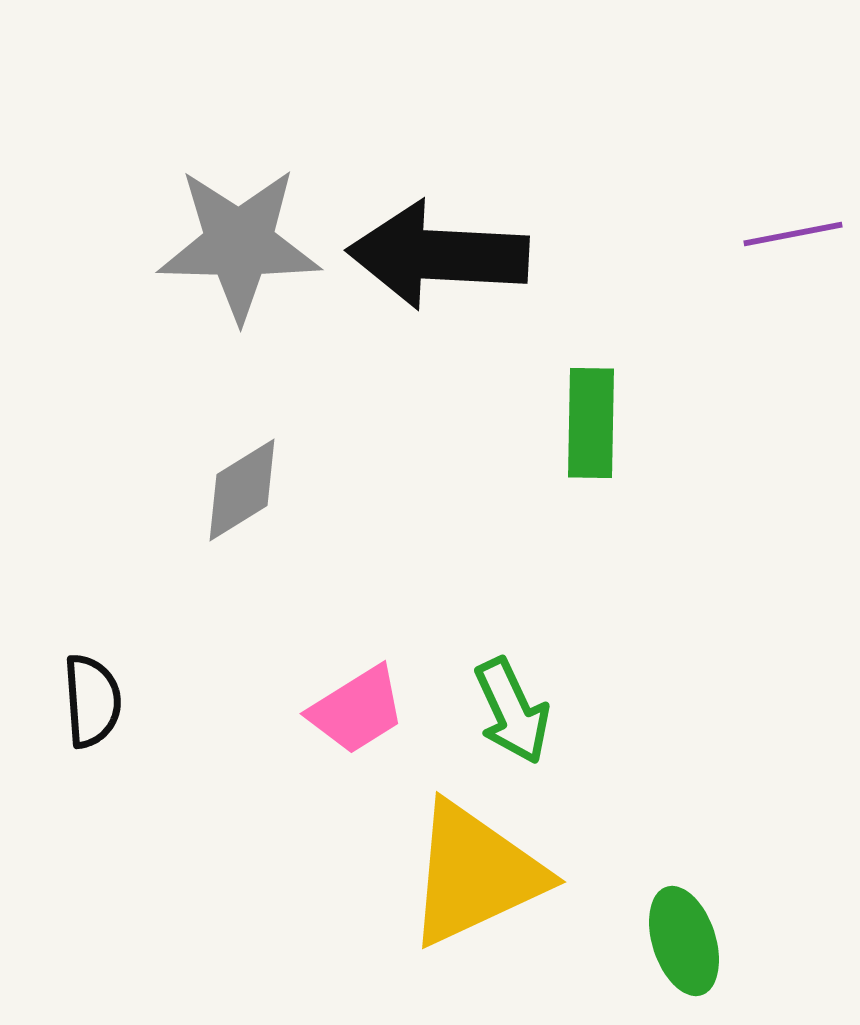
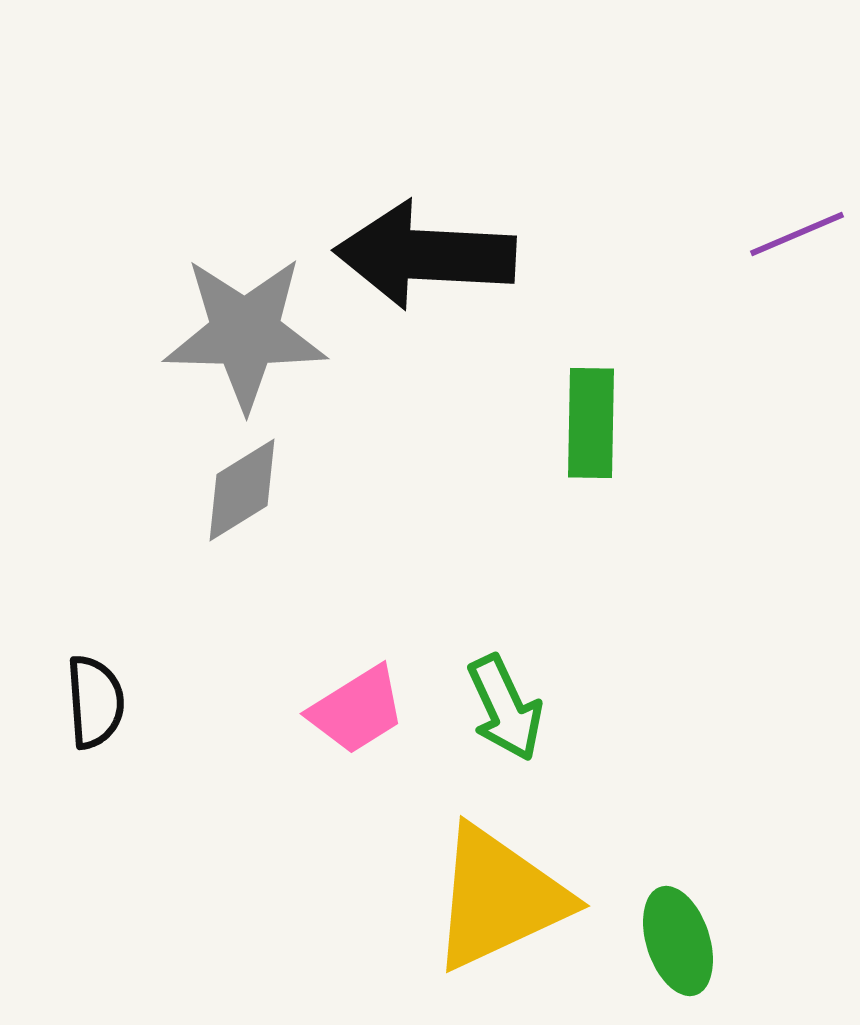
purple line: moved 4 px right; rotated 12 degrees counterclockwise
gray star: moved 6 px right, 89 px down
black arrow: moved 13 px left
black semicircle: moved 3 px right, 1 px down
green arrow: moved 7 px left, 3 px up
yellow triangle: moved 24 px right, 24 px down
green ellipse: moved 6 px left
